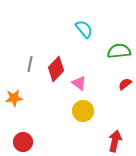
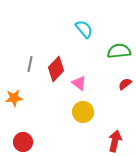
yellow circle: moved 1 px down
